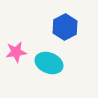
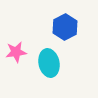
cyan ellipse: rotated 56 degrees clockwise
